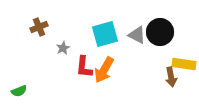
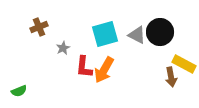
yellow rectangle: rotated 20 degrees clockwise
